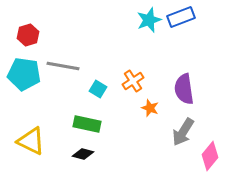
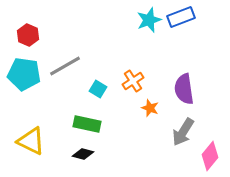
red hexagon: rotated 20 degrees counterclockwise
gray line: moved 2 px right; rotated 40 degrees counterclockwise
